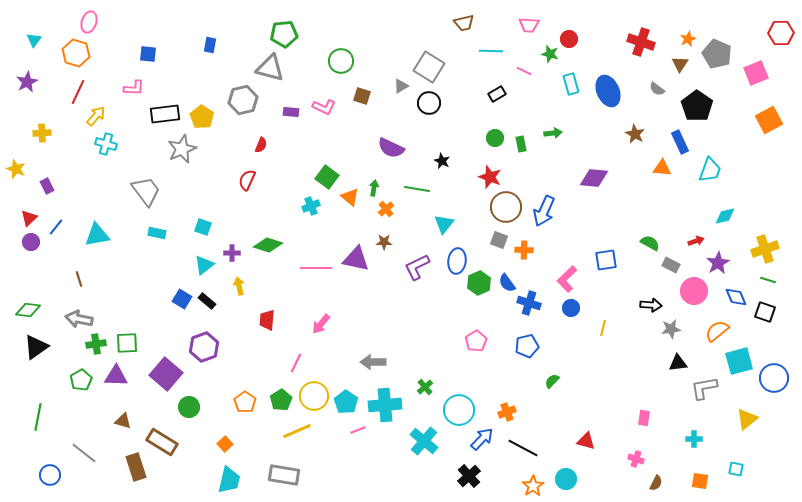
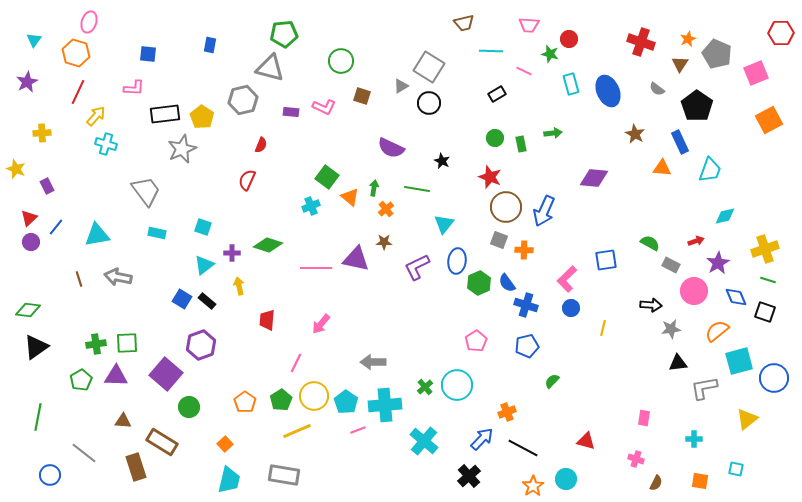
blue cross at (529, 303): moved 3 px left, 2 px down
gray arrow at (79, 319): moved 39 px right, 42 px up
purple hexagon at (204, 347): moved 3 px left, 2 px up
cyan circle at (459, 410): moved 2 px left, 25 px up
brown triangle at (123, 421): rotated 12 degrees counterclockwise
